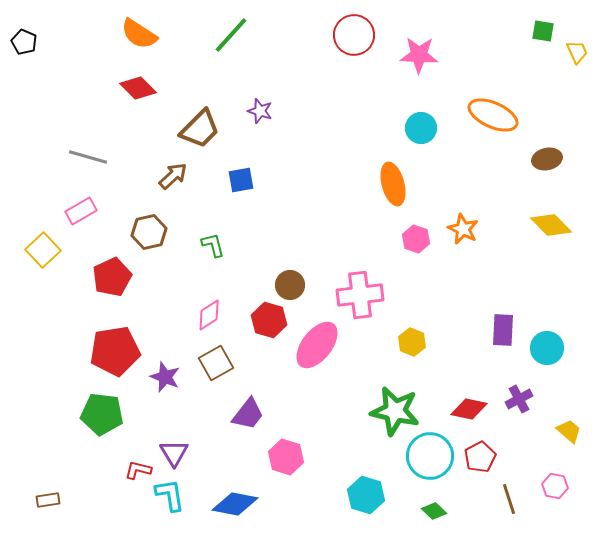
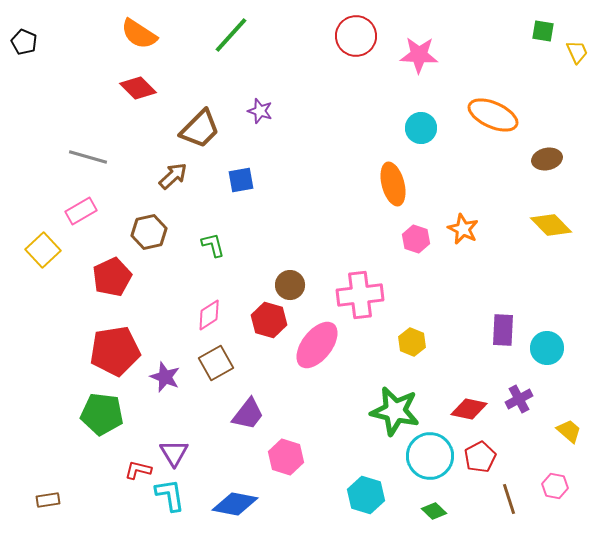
red circle at (354, 35): moved 2 px right, 1 px down
